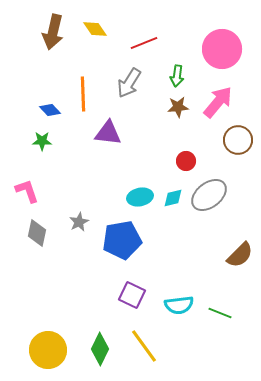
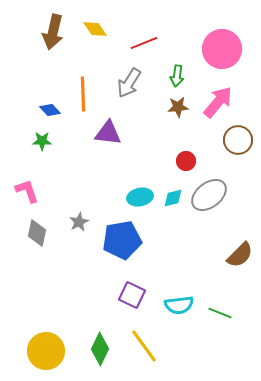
yellow circle: moved 2 px left, 1 px down
